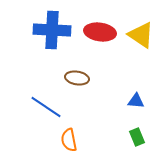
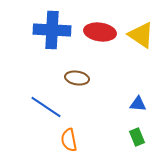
blue triangle: moved 2 px right, 3 px down
